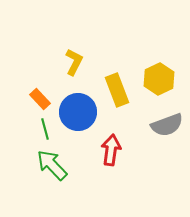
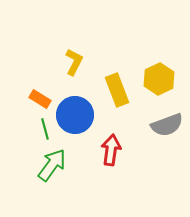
orange rectangle: rotated 15 degrees counterclockwise
blue circle: moved 3 px left, 3 px down
green arrow: rotated 80 degrees clockwise
